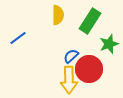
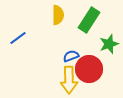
green rectangle: moved 1 px left, 1 px up
blue semicircle: rotated 21 degrees clockwise
